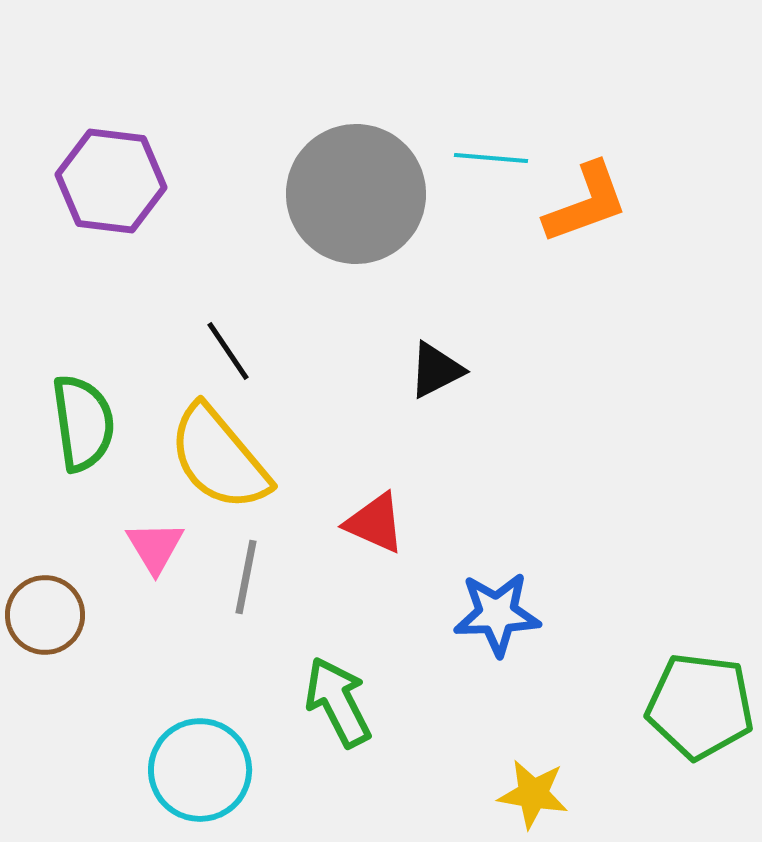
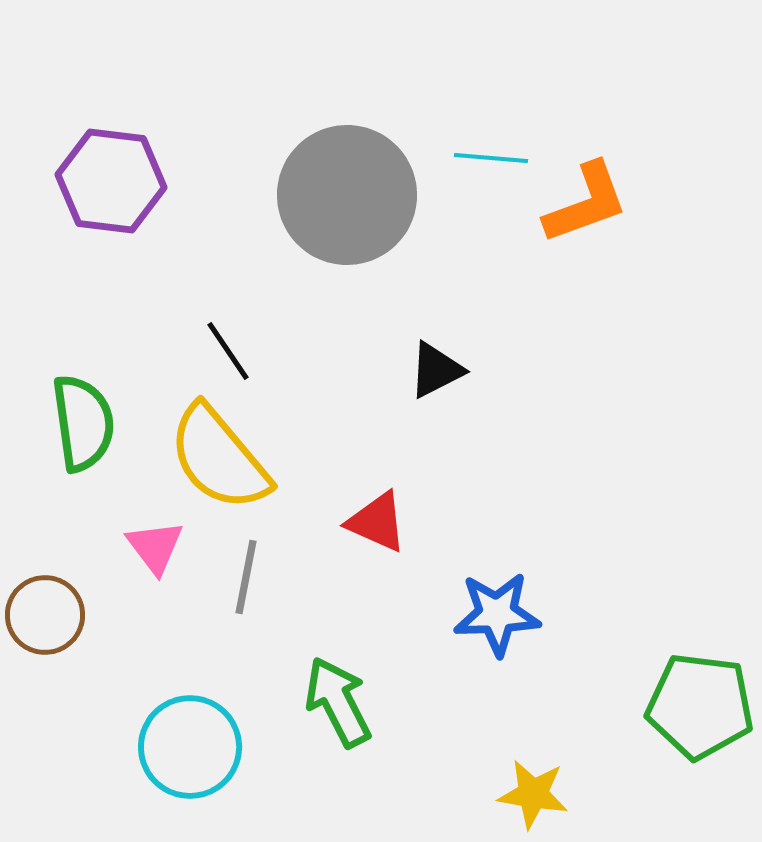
gray circle: moved 9 px left, 1 px down
red triangle: moved 2 px right, 1 px up
pink triangle: rotated 6 degrees counterclockwise
cyan circle: moved 10 px left, 23 px up
